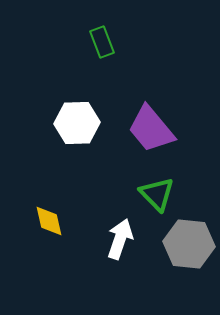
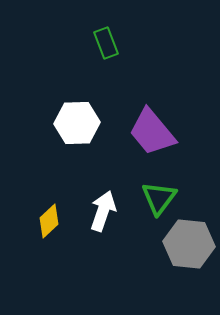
green rectangle: moved 4 px right, 1 px down
purple trapezoid: moved 1 px right, 3 px down
green triangle: moved 2 px right, 4 px down; rotated 21 degrees clockwise
yellow diamond: rotated 60 degrees clockwise
white arrow: moved 17 px left, 28 px up
